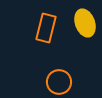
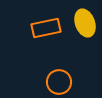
orange rectangle: rotated 64 degrees clockwise
